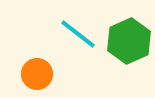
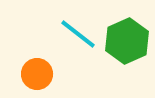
green hexagon: moved 2 px left
